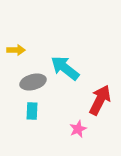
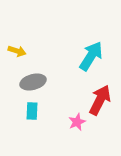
yellow arrow: moved 1 px right, 1 px down; rotated 18 degrees clockwise
cyan arrow: moved 26 px right, 12 px up; rotated 84 degrees clockwise
pink star: moved 1 px left, 7 px up
